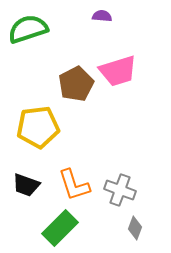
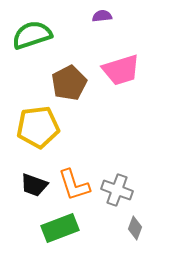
purple semicircle: rotated 12 degrees counterclockwise
green semicircle: moved 4 px right, 6 px down
pink trapezoid: moved 3 px right, 1 px up
brown pentagon: moved 7 px left, 1 px up
black trapezoid: moved 8 px right
gray cross: moved 3 px left
green rectangle: rotated 24 degrees clockwise
